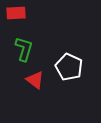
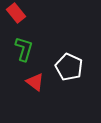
red rectangle: rotated 54 degrees clockwise
red triangle: moved 2 px down
